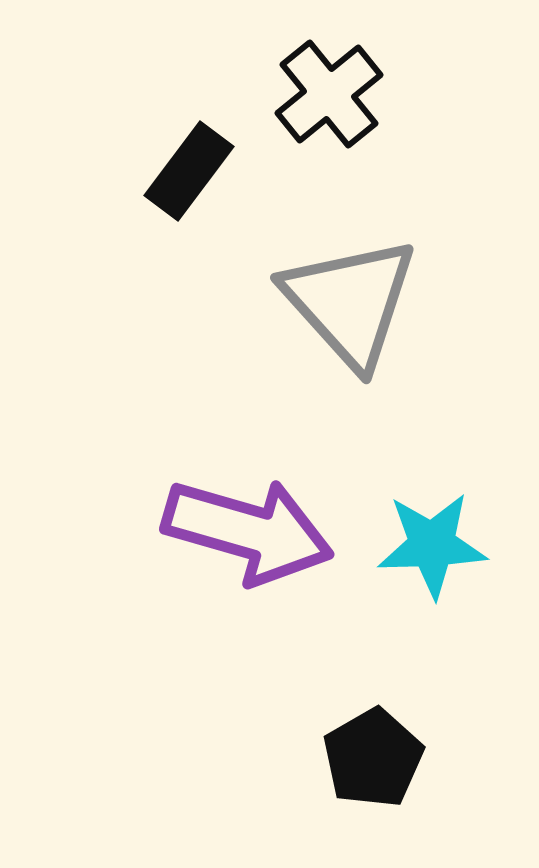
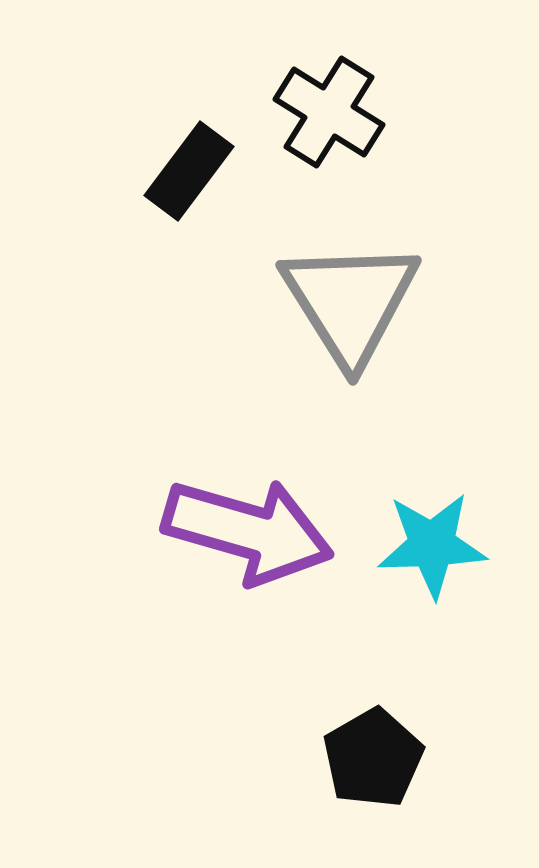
black cross: moved 18 px down; rotated 19 degrees counterclockwise
gray triangle: rotated 10 degrees clockwise
